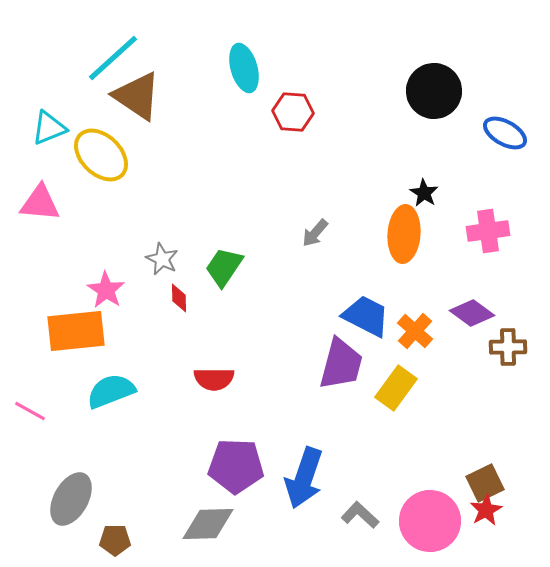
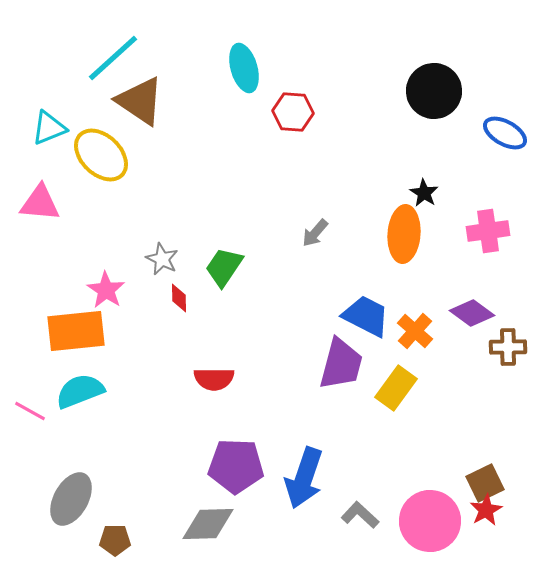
brown triangle: moved 3 px right, 5 px down
cyan semicircle: moved 31 px left
